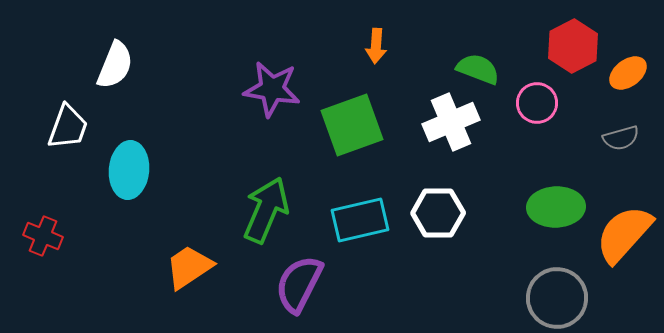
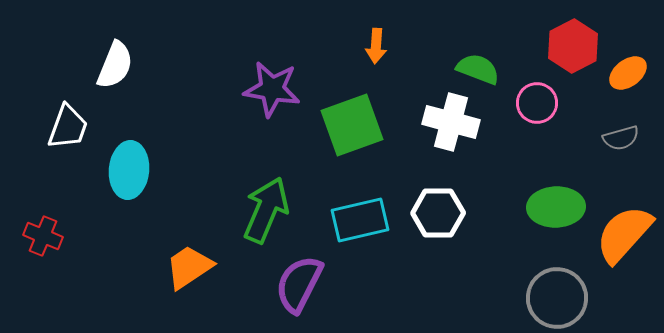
white cross: rotated 38 degrees clockwise
